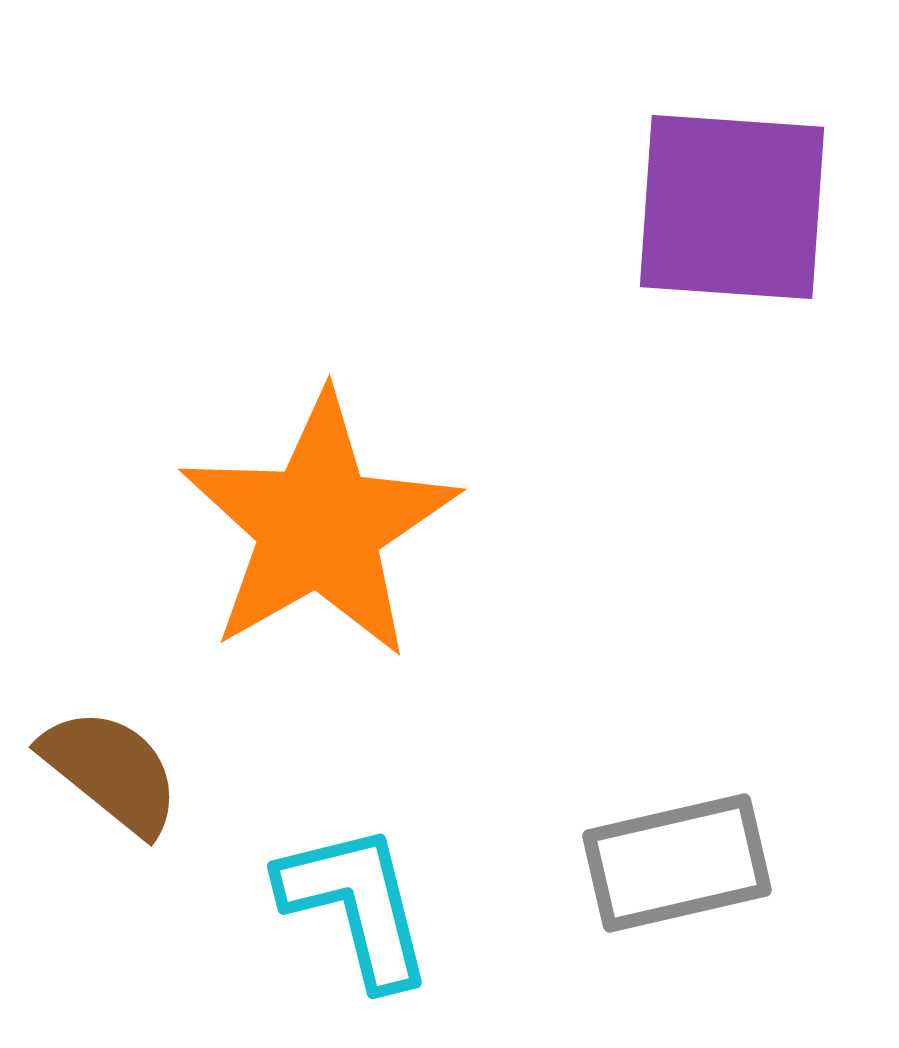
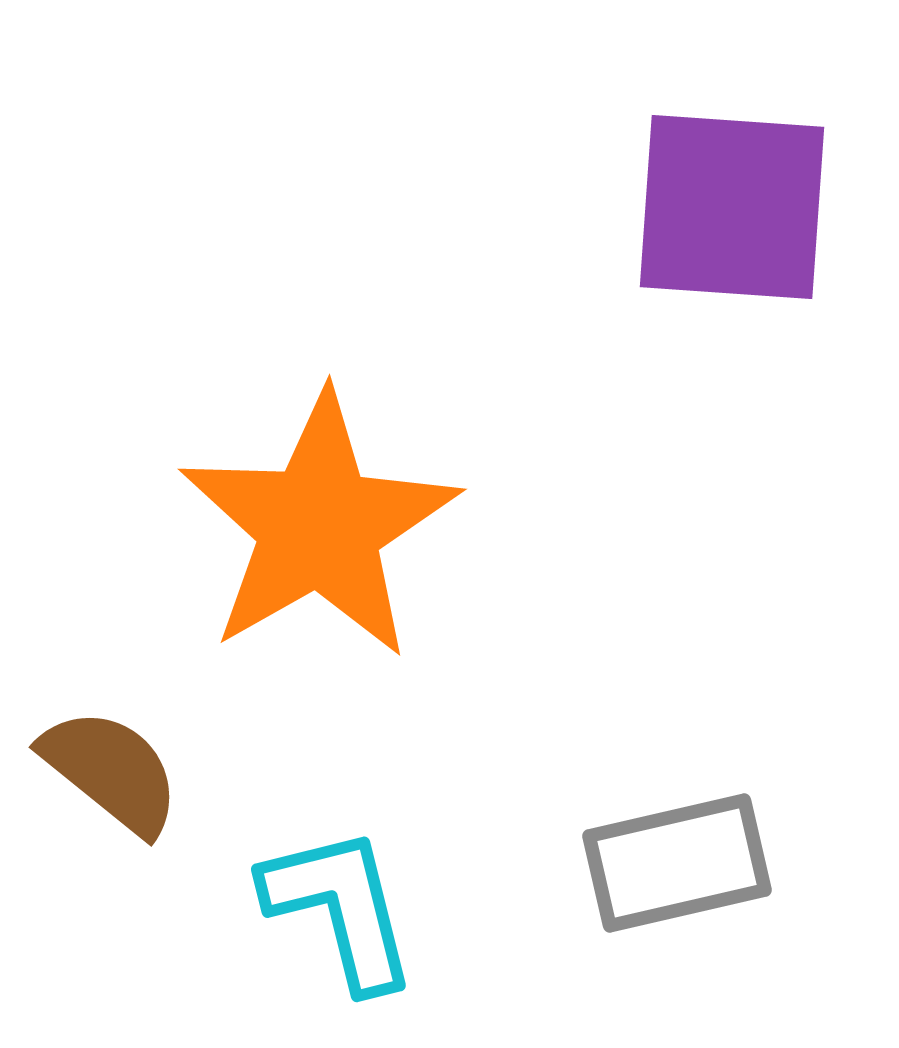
cyan L-shape: moved 16 px left, 3 px down
